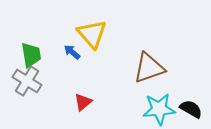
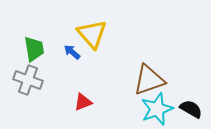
green trapezoid: moved 3 px right, 6 px up
brown triangle: moved 12 px down
gray cross: moved 1 px right, 1 px up; rotated 12 degrees counterclockwise
red triangle: rotated 18 degrees clockwise
cyan star: moved 2 px left; rotated 16 degrees counterclockwise
